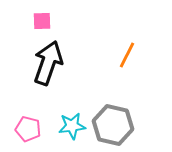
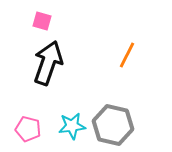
pink square: rotated 18 degrees clockwise
